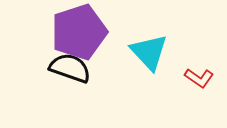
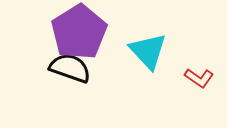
purple pentagon: rotated 14 degrees counterclockwise
cyan triangle: moved 1 px left, 1 px up
